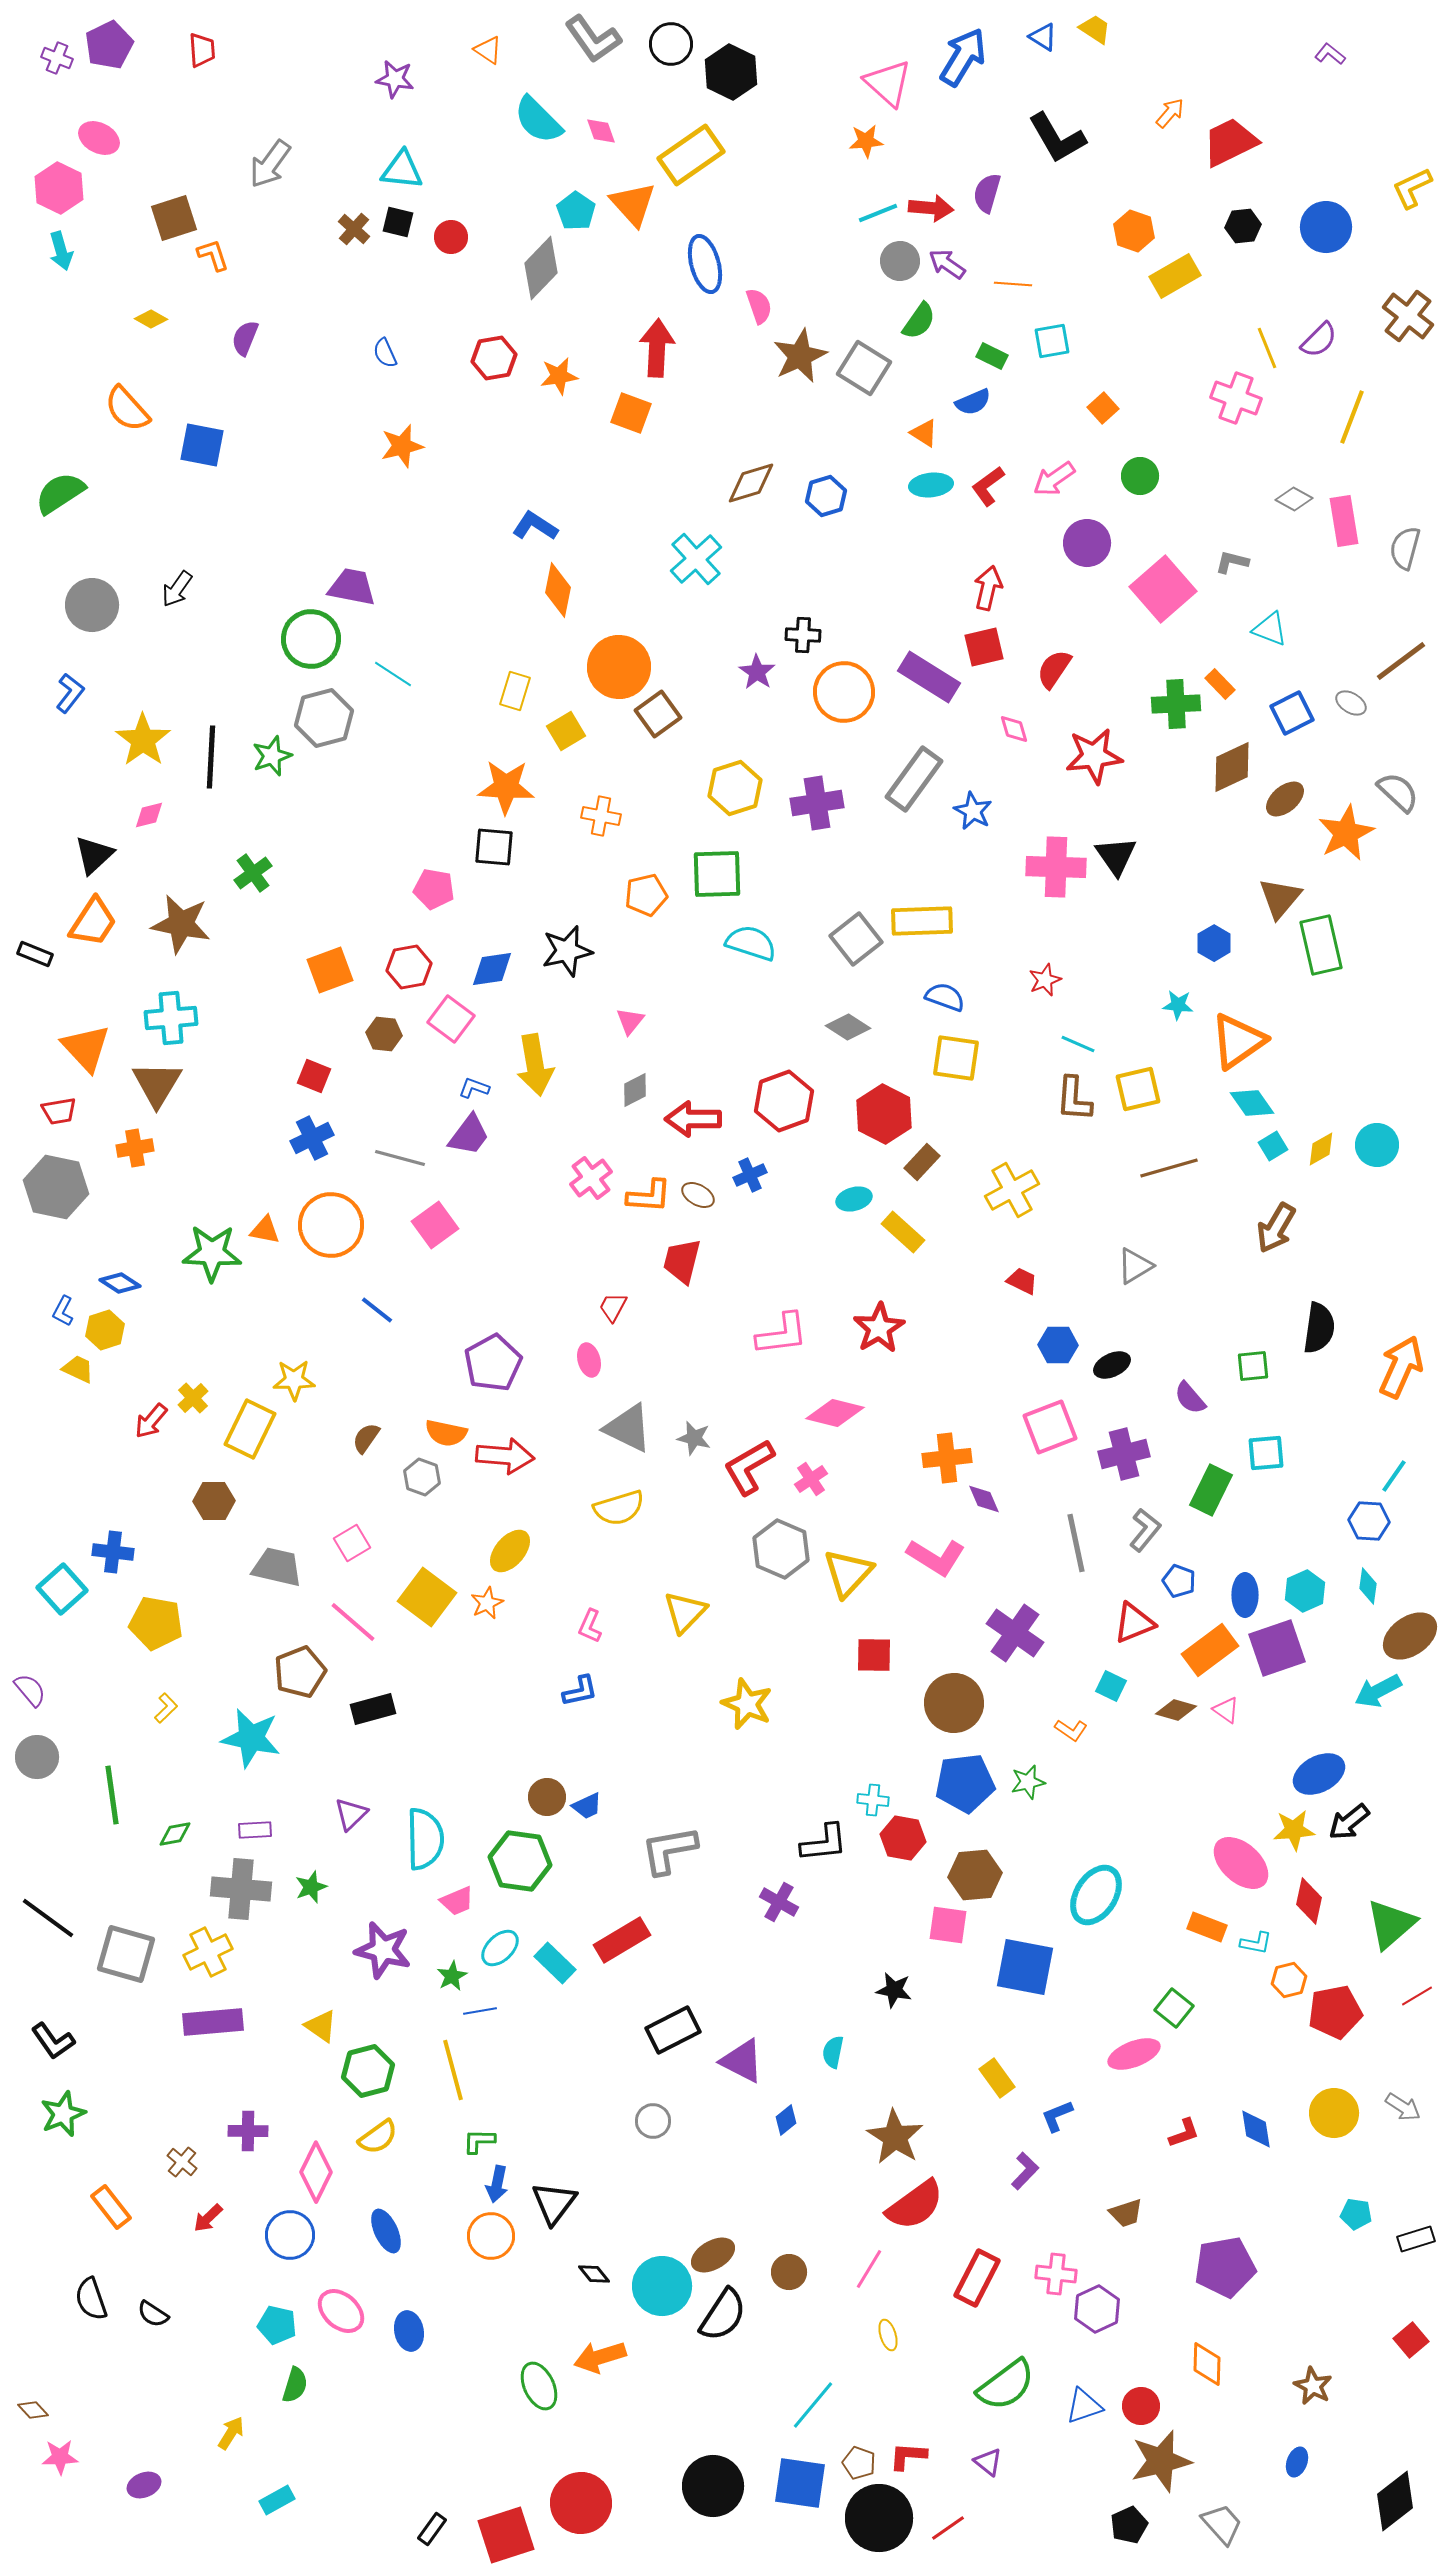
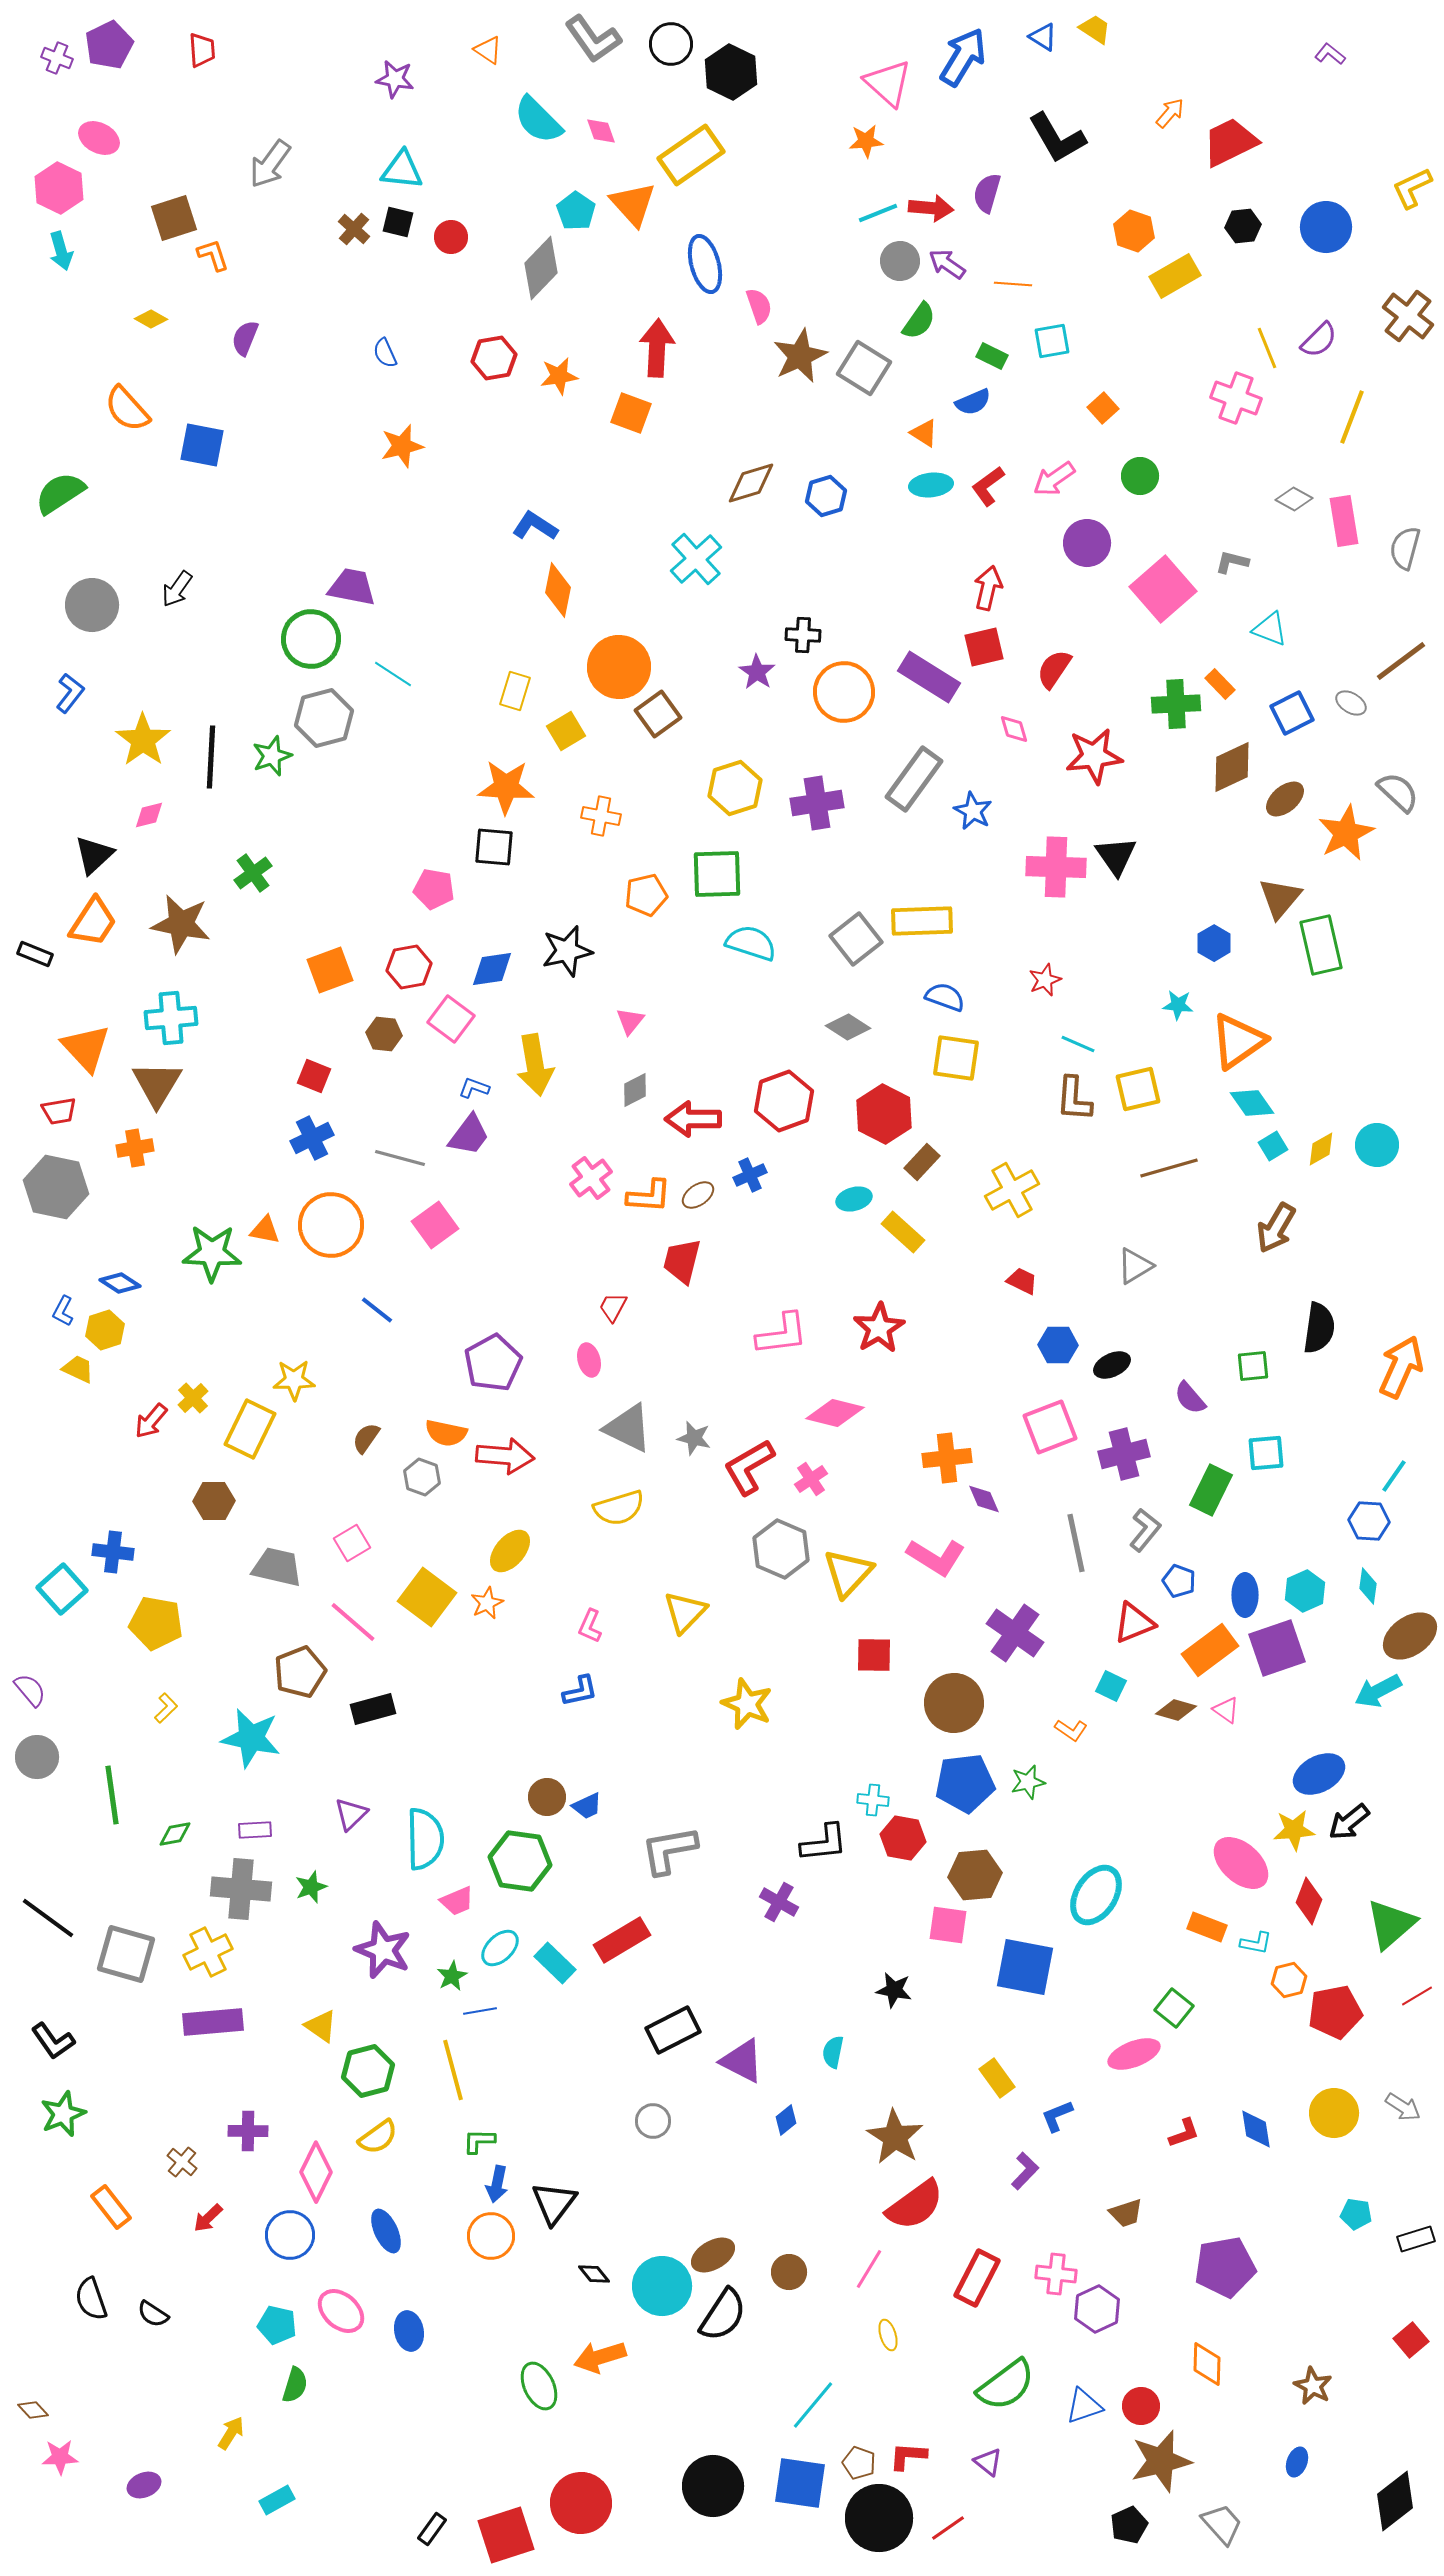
brown ellipse at (698, 1195): rotated 64 degrees counterclockwise
red diamond at (1309, 1901): rotated 9 degrees clockwise
purple star at (383, 1950): rotated 8 degrees clockwise
